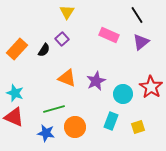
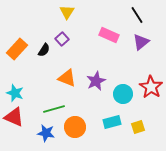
cyan rectangle: moved 1 px right, 1 px down; rotated 54 degrees clockwise
